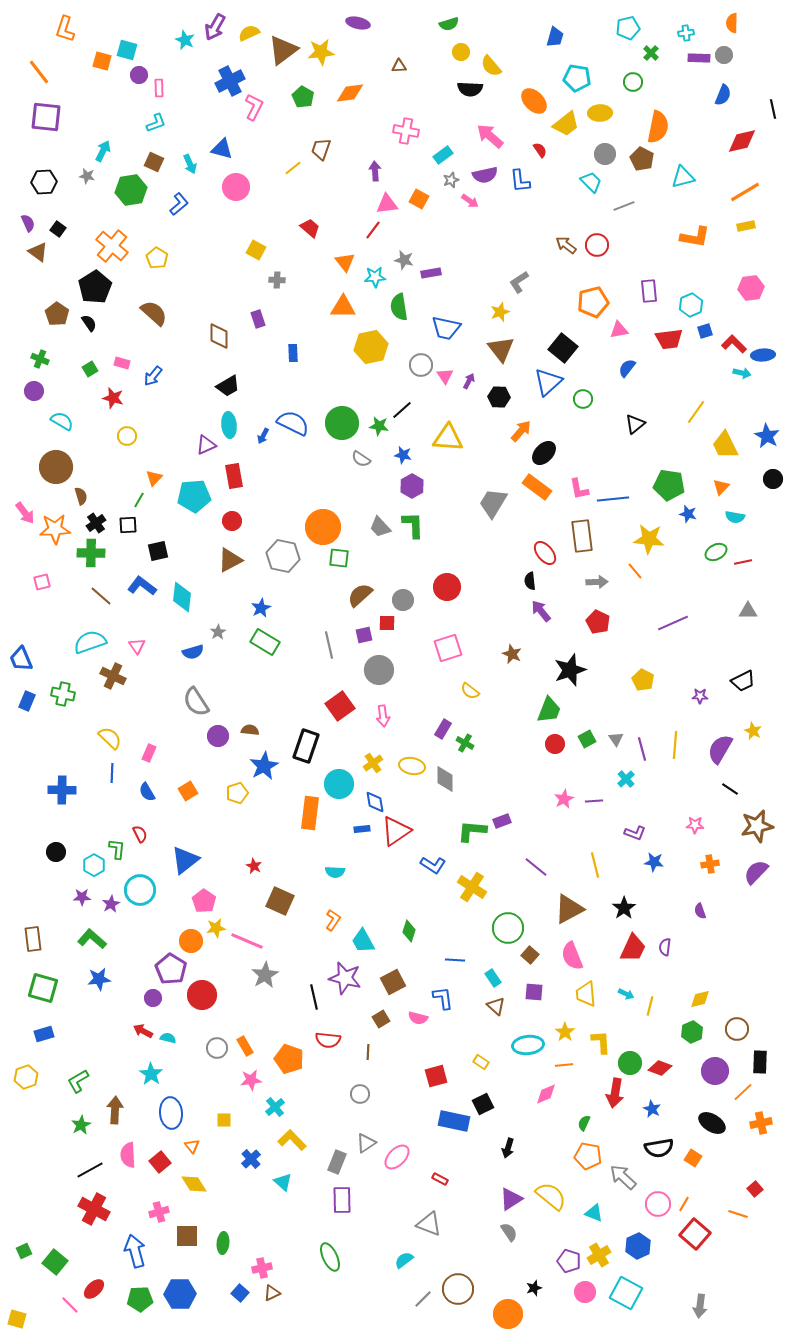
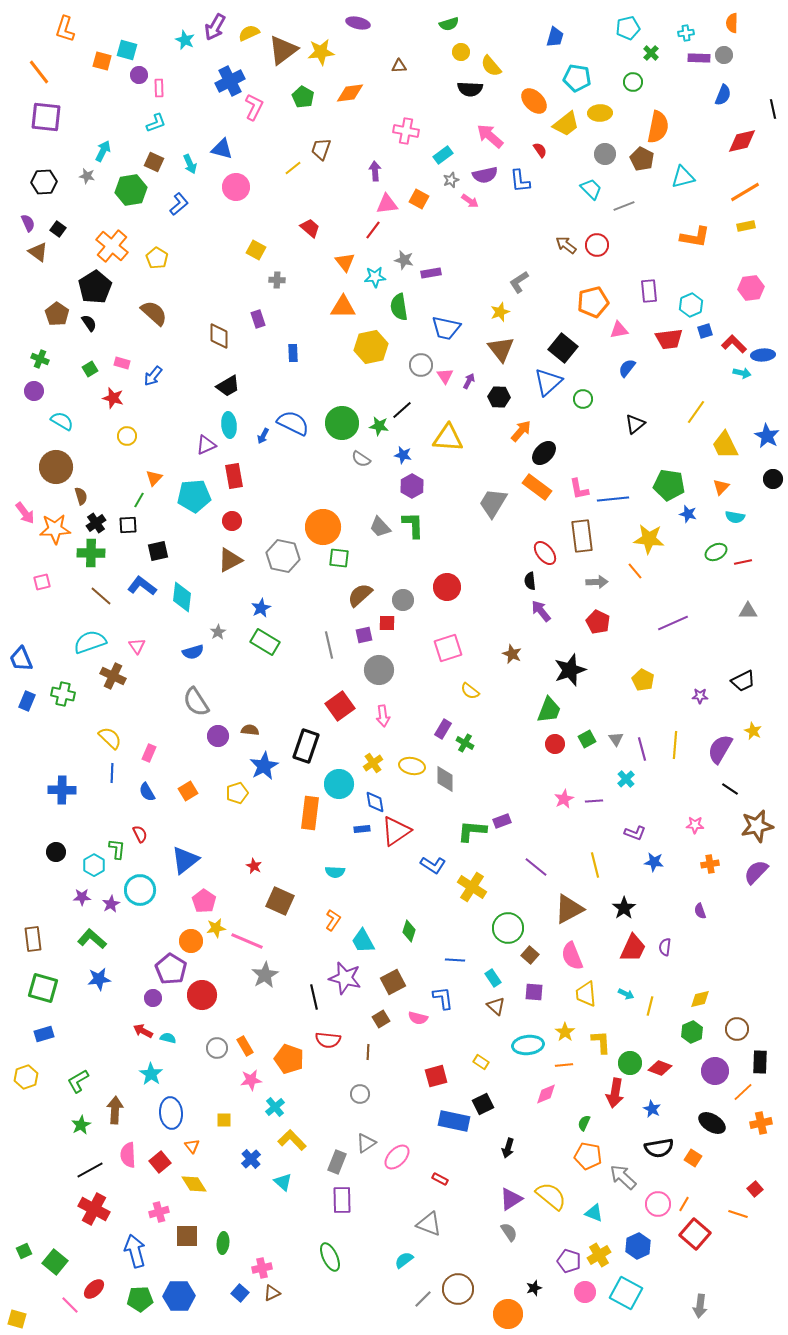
cyan trapezoid at (591, 182): moved 7 px down
blue hexagon at (180, 1294): moved 1 px left, 2 px down
